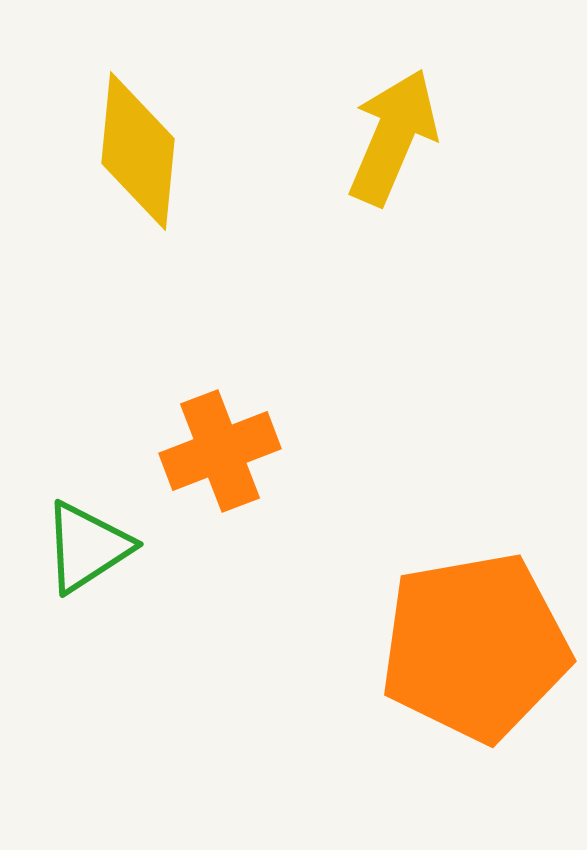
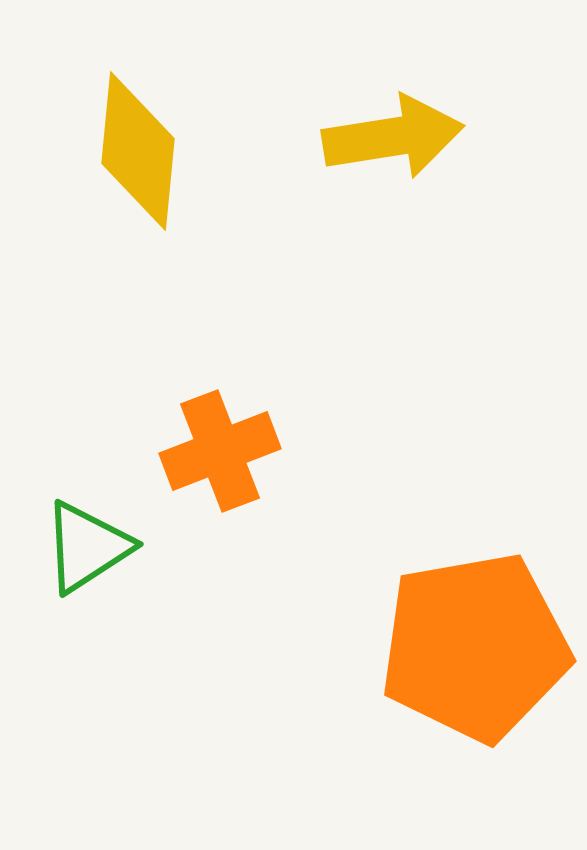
yellow arrow: rotated 58 degrees clockwise
